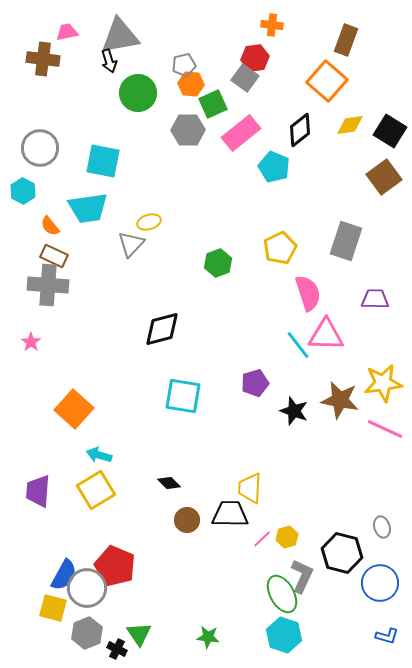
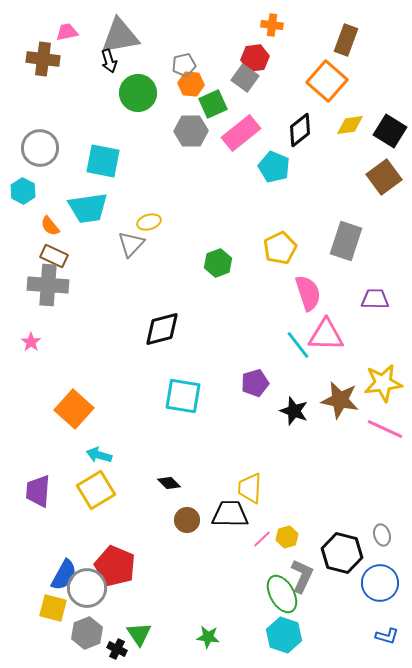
gray hexagon at (188, 130): moved 3 px right, 1 px down
gray ellipse at (382, 527): moved 8 px down
